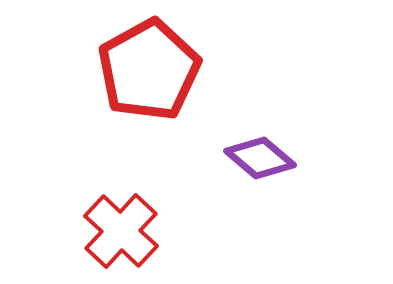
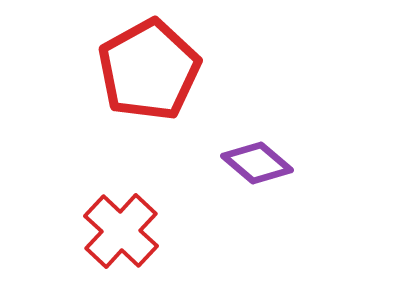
purple diamond: moved 3 px left, 5 px down
